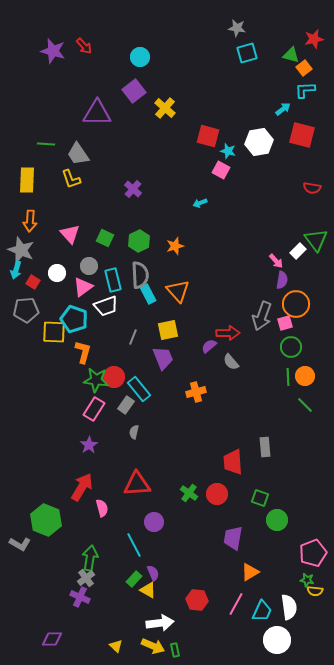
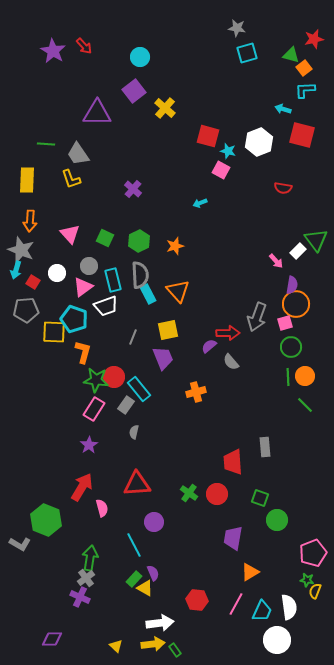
purple star at (53, 51): rotated 15 degrees clockwise
cyan arrow at (283, 109): rotated 126 degrees counterclockwise
white hexagon at (259, 142): rotated 12 degrees counterclockwise
red semicircle at (312, 188): moved 29 px left
purple semicircle at (282, 280): moved 10 px right, 5 px down
gray arrow at (262, 316): moved 5 px left, 1 px down
yellow triangle at (148, 590): moved 3 px left, 2 px up
yellow semicircle at (315, 591): rotated 105 degrees clockwise
yellow arrow at (153, 646): moved 2 px up; rotated 30 degrees counterclockwise
green rectangle at (175, 650): rotated 24 degrees counterclockwise
